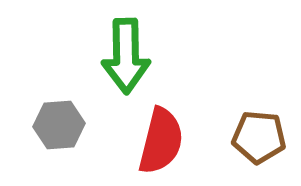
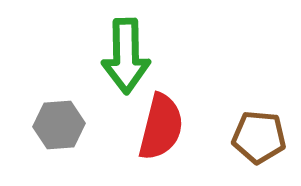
red semicircle: moved 14 px up
